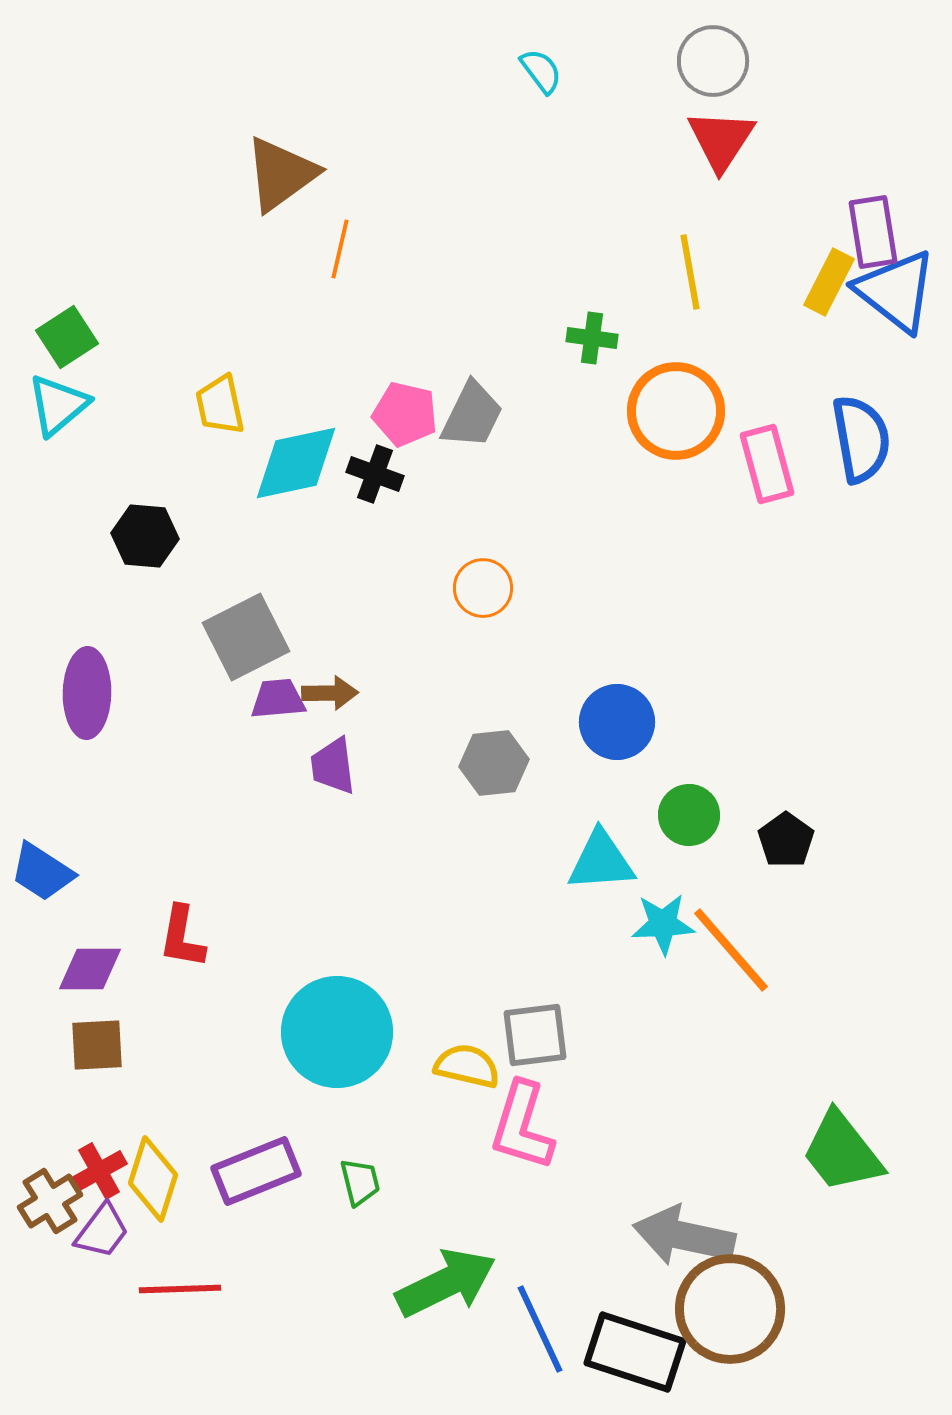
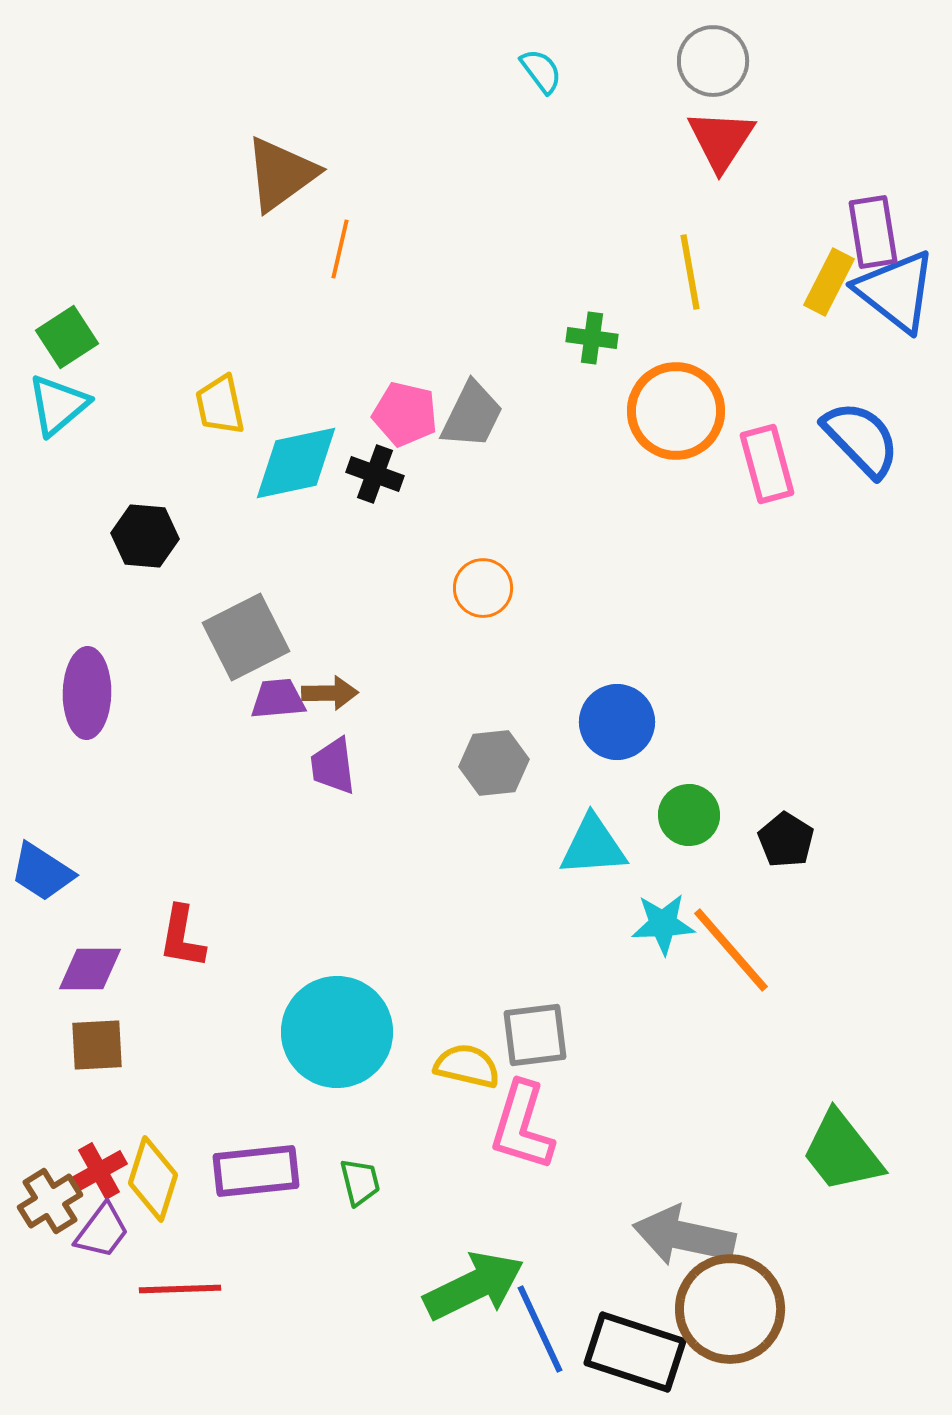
blue semicircle at (861, 439): rotated 34 degrees counterclockwise
black pentagon at (786, 840): rotated 4 degrees counterclockwise
cyan triangle at (601, 861): moved 8 px left, 15 px up
purple rectangle at (256, 1171): rotated 16 degrees clockwise
green arrow at (446, 1283): moved 28 px right, 3 px down
